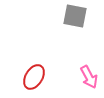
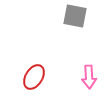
pink arrow: rotated 25 degrees clockwise
